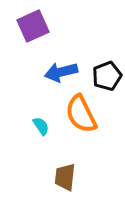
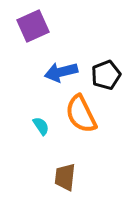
black pentagon: moved 1 px left, 1 px up
